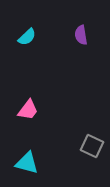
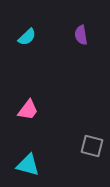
gray square: rotated 10 degrees counterclockwise
cyan triangle: moved 1 px right, 2 px down
